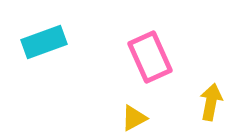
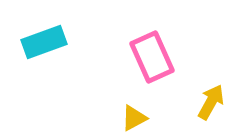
pink rectangle: moved 2 px right
yellow arrow: rotated 18 degrees clockwise
